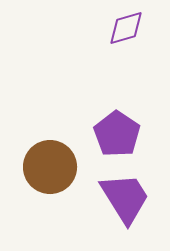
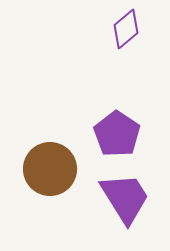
purple diamond: moved 1 px down; rotated 24 degrees counterclockwise
brown circle: moved 2 px down
